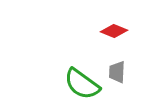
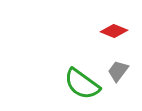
gray trapezoid: moved 1 px right, 1 px up; rotated 35 degrees clockwise
